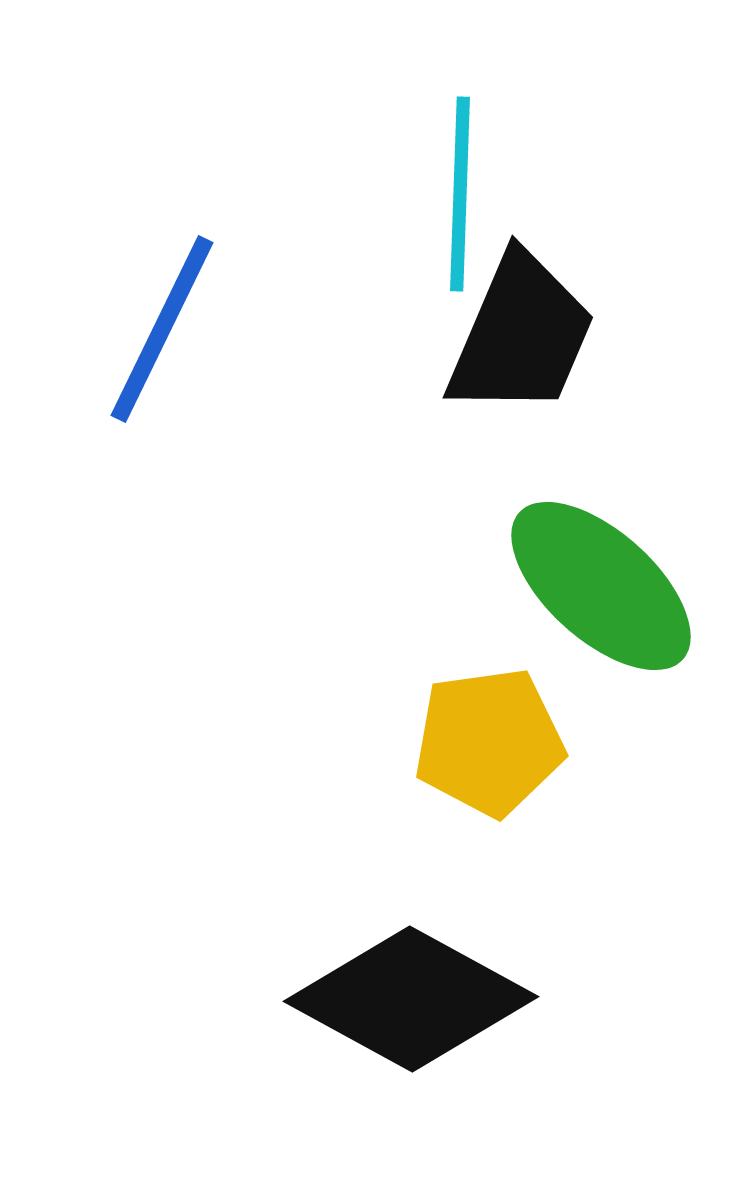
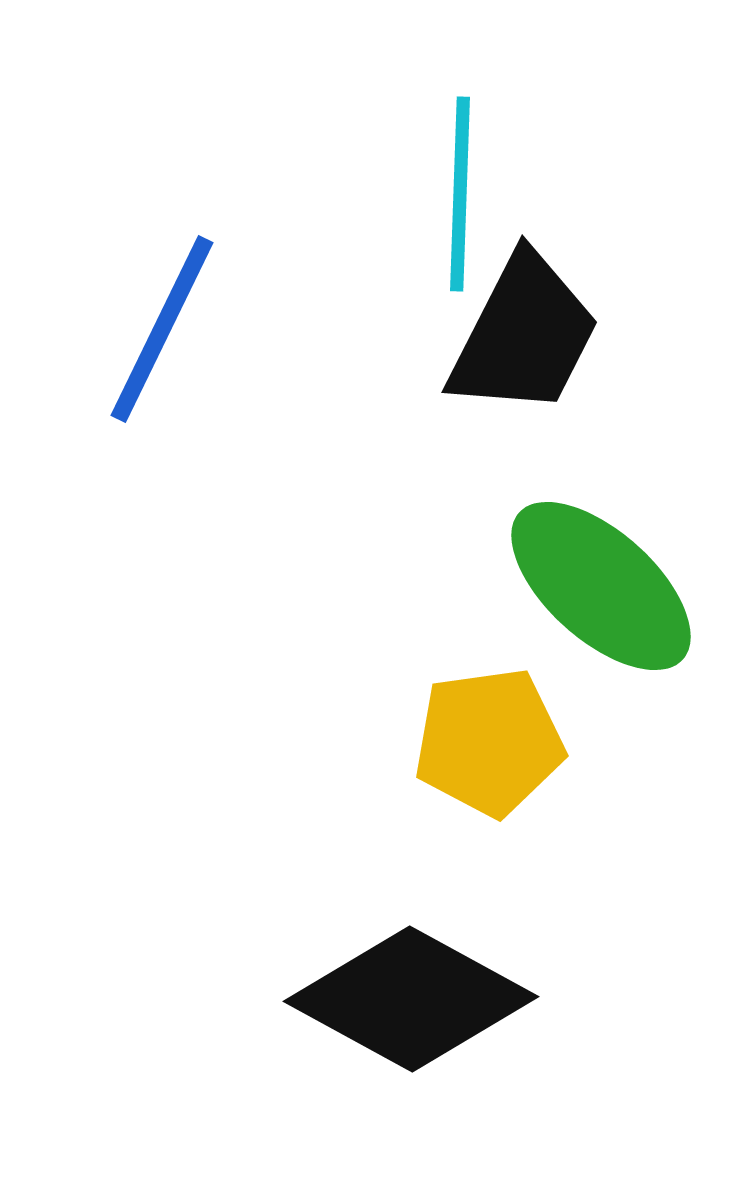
black trapezoid: moved 3 px right; rotated 4 degrees clockwise
